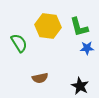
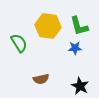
green L-shape: moved 1 px up
blue star: moved 12 px left
brown semicircle: moved 1 px right, 1 px down
